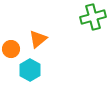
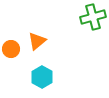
orange triangle: moved 1 px left, 2 px down
cyan hexagon: moved 12 px right, 7 px down
